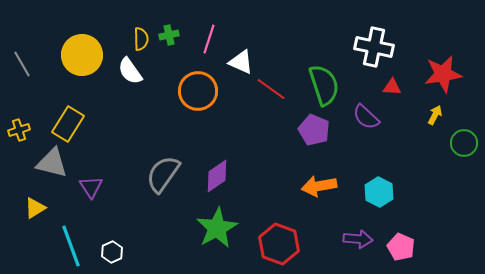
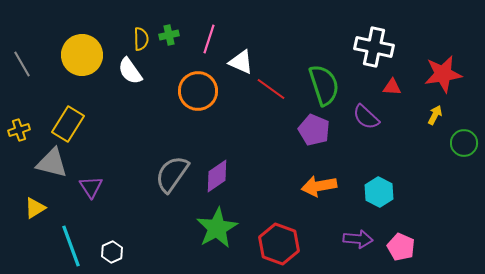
gray semicircle: moved 9 px right
